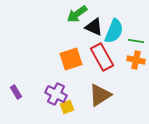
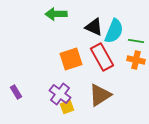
green arrow: moved 21 px left; rotated 35 degrees clockwise
purple cross: moved 4 px right; rotated 10 degrees clockwise
